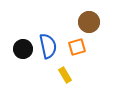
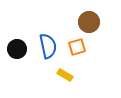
black circle: moved 6 px left
yellow rectangle: rotated 28 degrees counterclockwise
